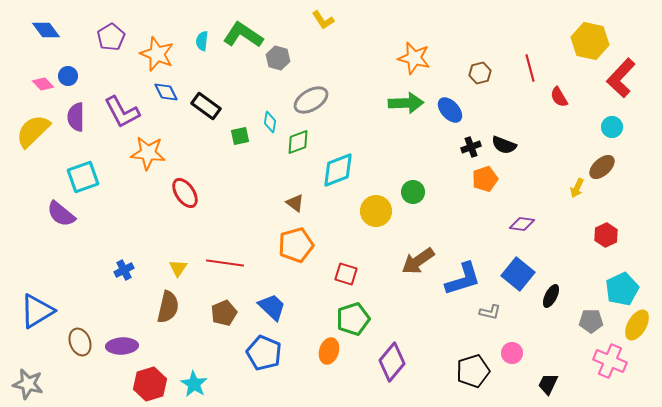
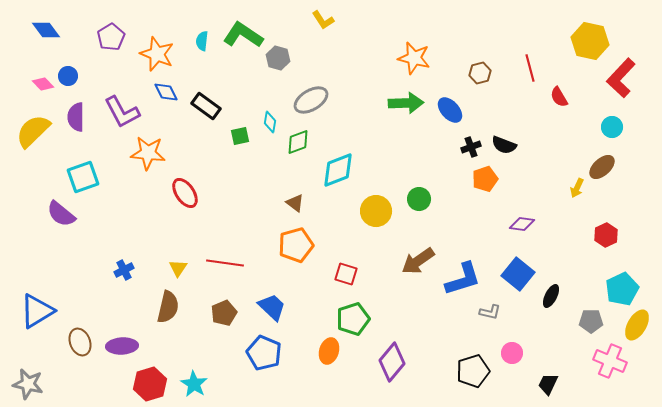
green circle at (413, 192): moved 6 px right, 7 px down
